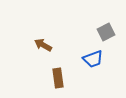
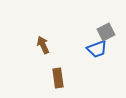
brown arrow: rotated 36 degrees clockwise
blue trapezoid: moved 4 px right, 10 px up
